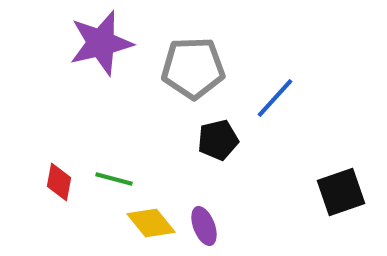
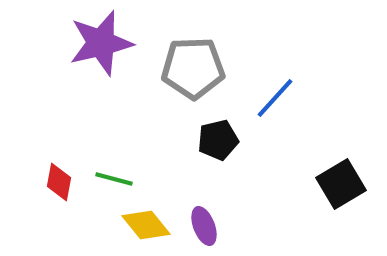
black square: moved 8 px up; rotated 12 degrees counterclockwise
yellow diamond: moved 5 px left, 2 px down
